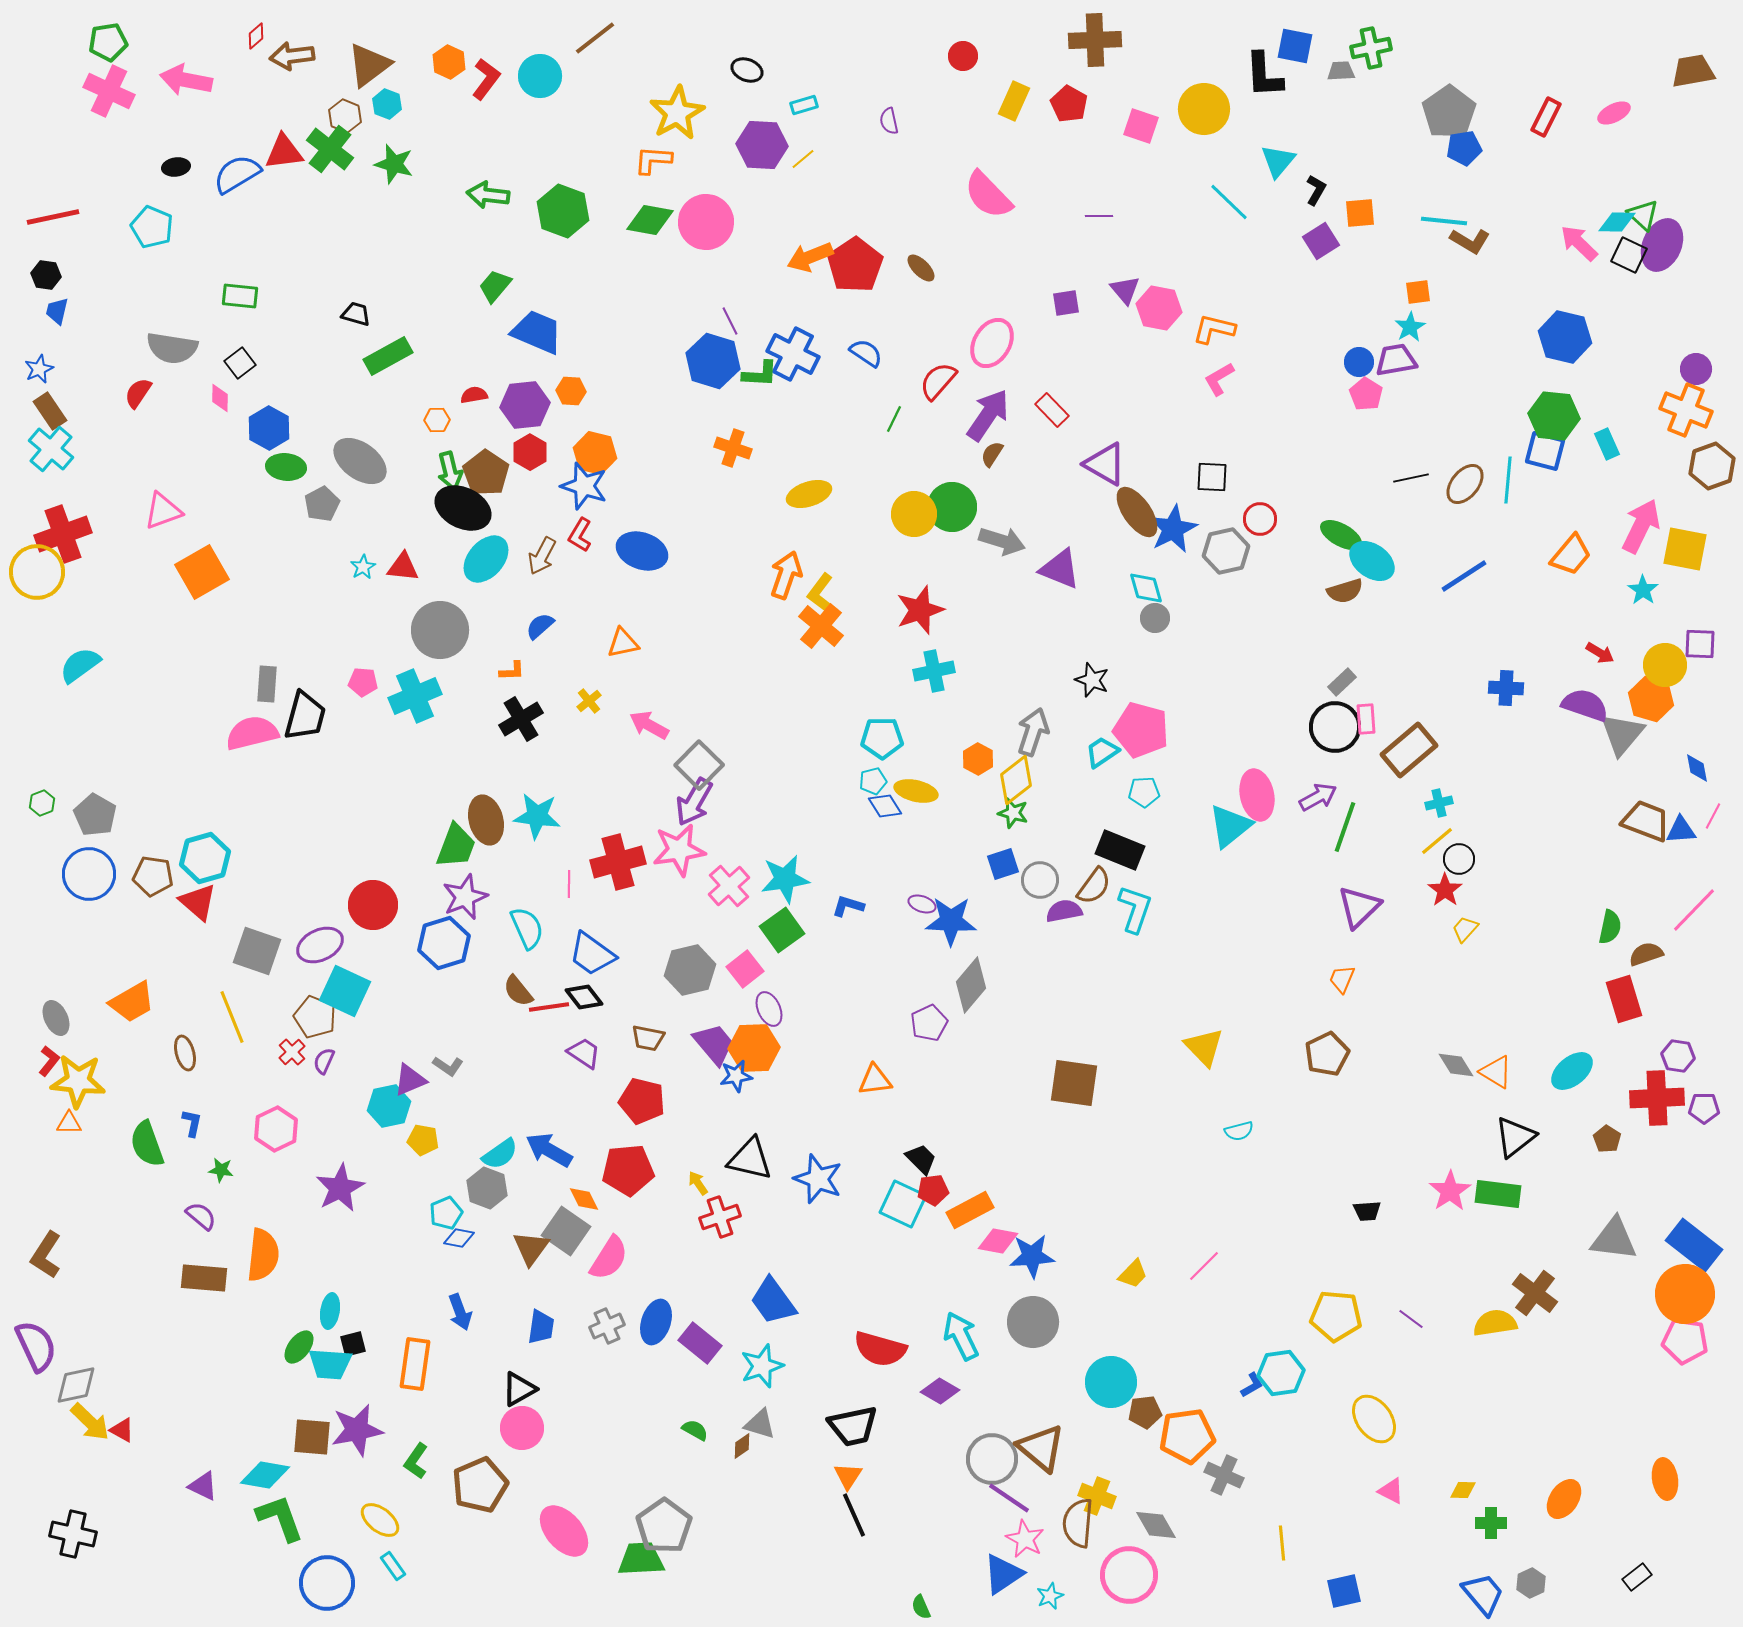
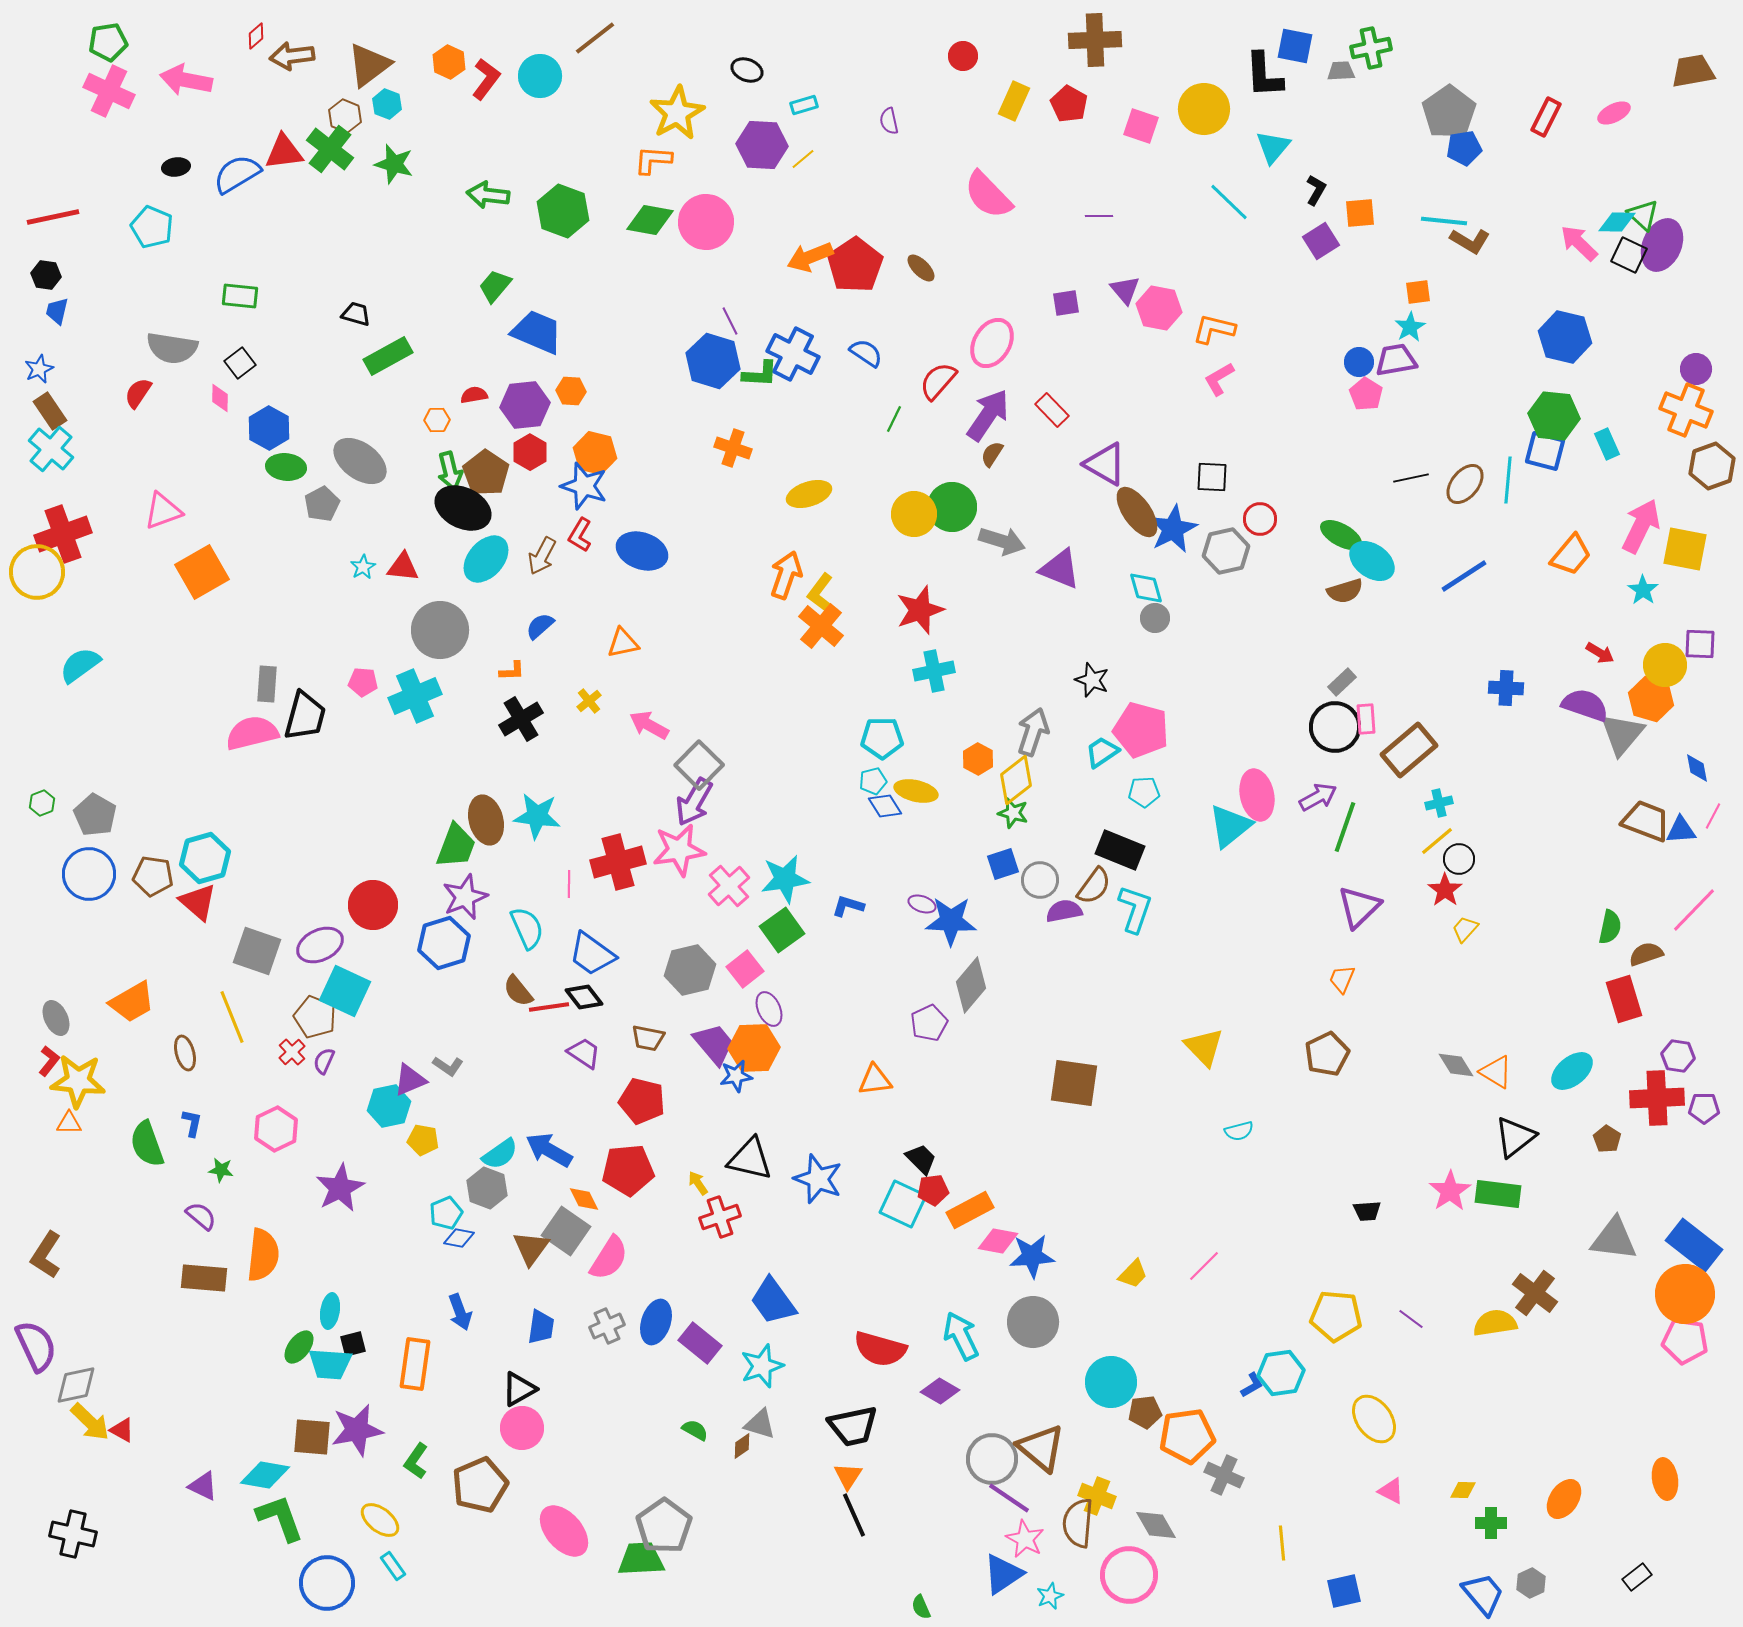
cyan triangle at (1278, 161): moved 5 px left, 14 px up
